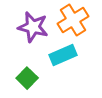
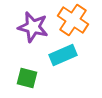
orange cross: rotated 24 degrees counterclockwise
green square: rotated 30 degrees counterclockwise
